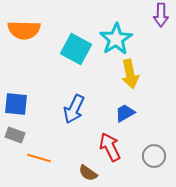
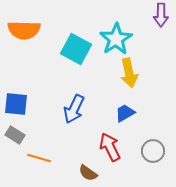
yellow arrow: moved 1 px left, 1 px up
gray rectangle: rotated 12 degrees clockwise
gray circle: moved 1 px left, 5 px up
